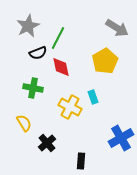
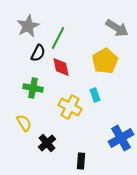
black semicircle: rotated 42 degrees counterclockwise
cyan rectangle: moved 2 px right, 2 px up
